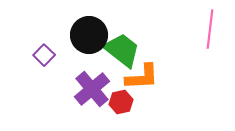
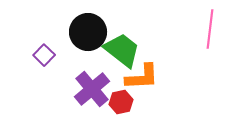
black circle: moved 1 px left, 3 px up
